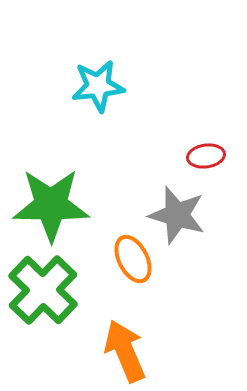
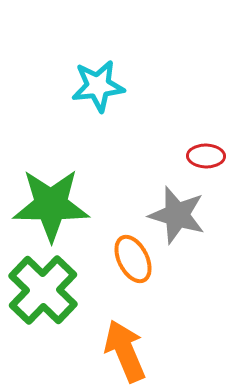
red ellipse: rotated 9 degrees clockwise
